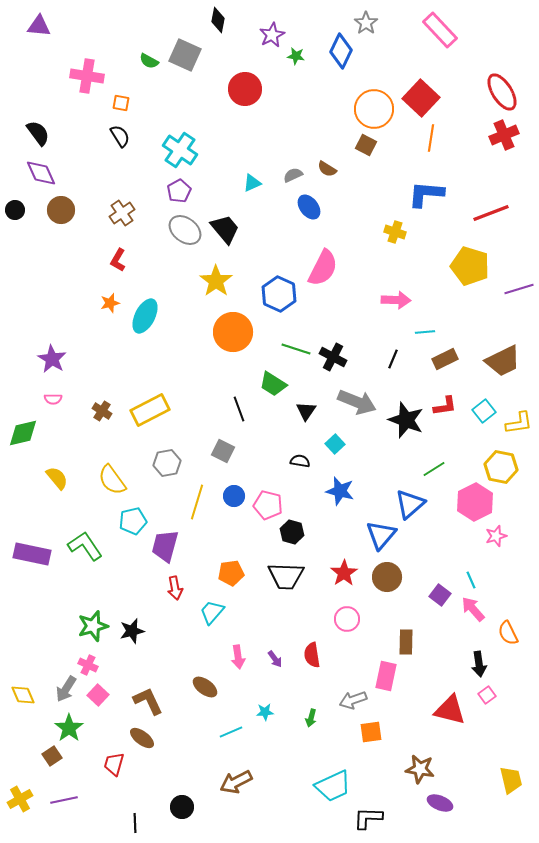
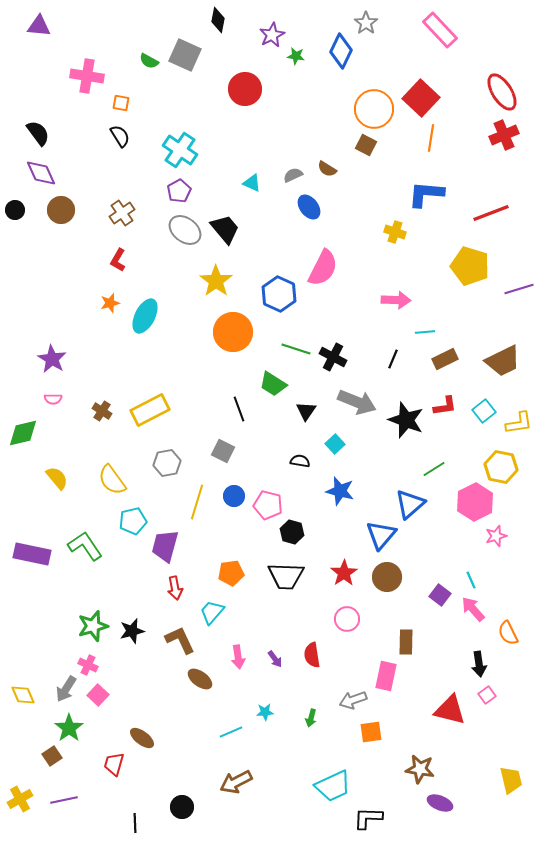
cyan triangle at (252, 183): rotated 48 degrees clockwise
brown ellipse at (205, 687): moved 5 px left, 8 px up
brown L-shape at (148, 701): moved 32 px right, 61 px up
